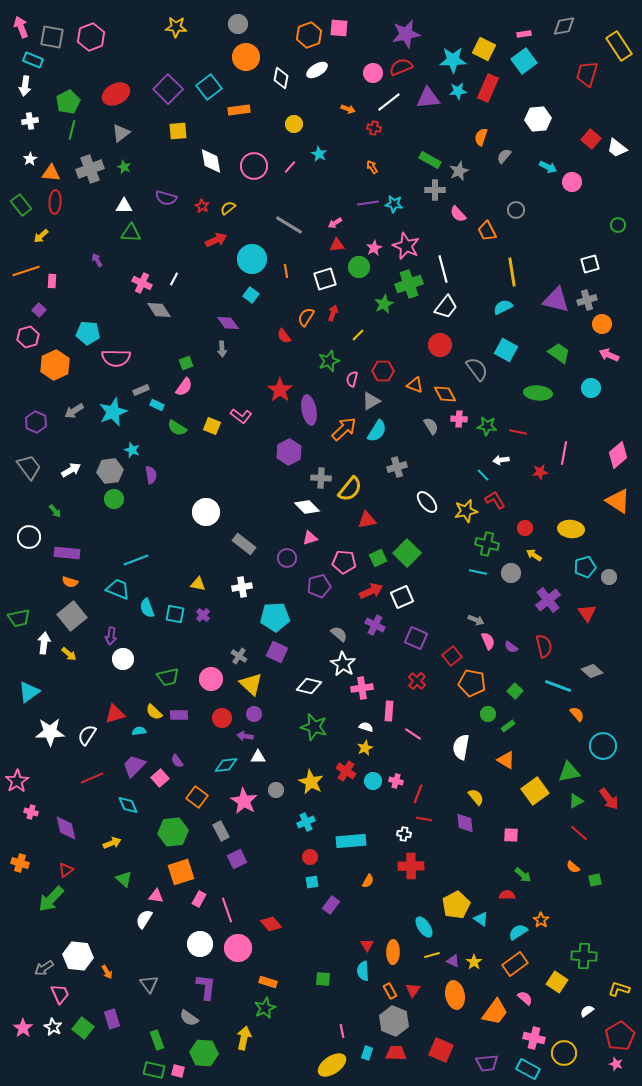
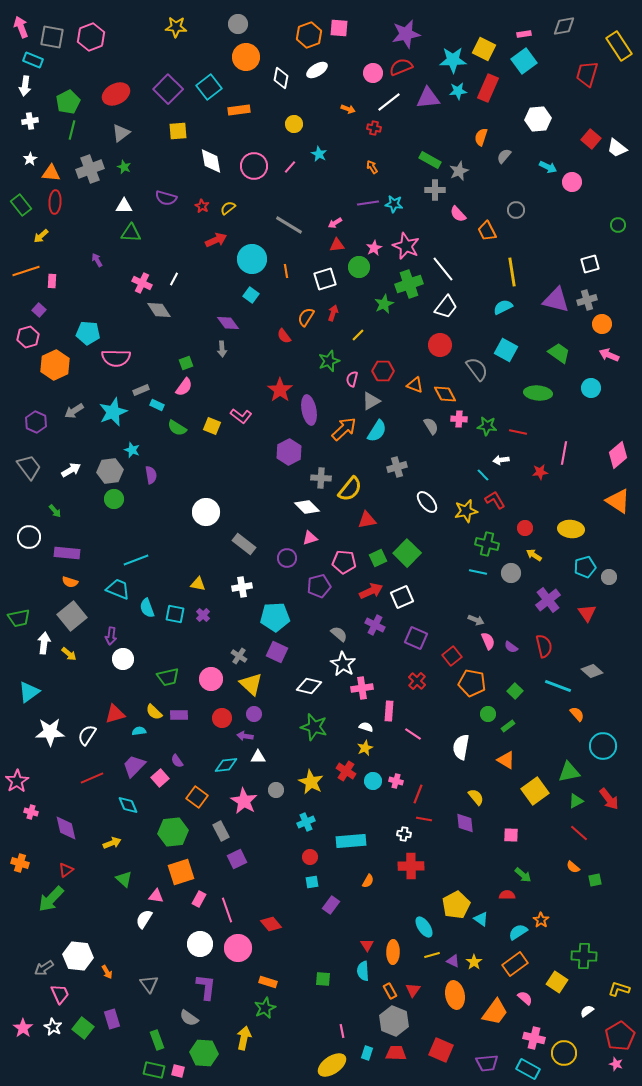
white line at (443, 269): rotated 24 degrees counterclockwise
